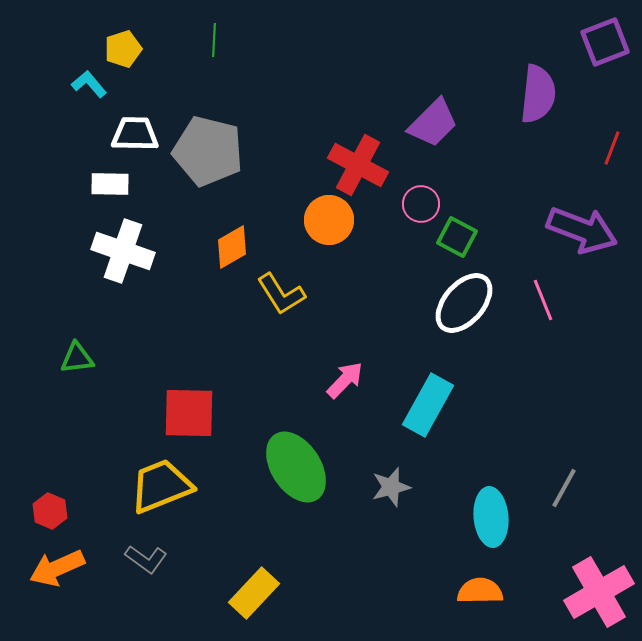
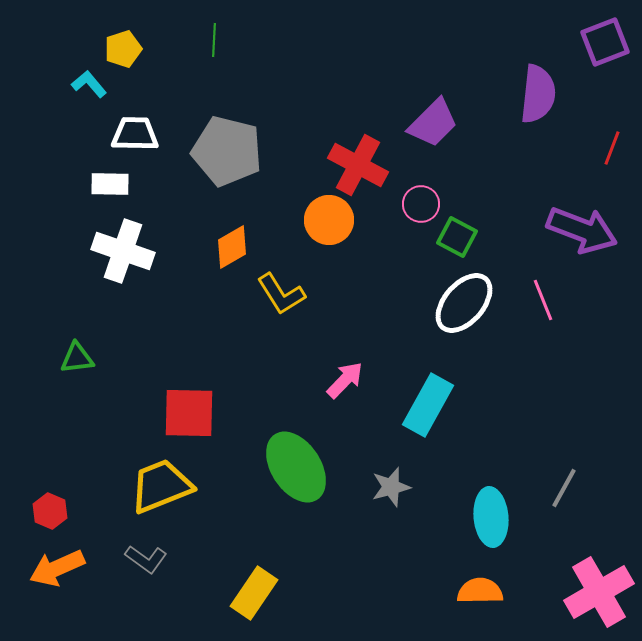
gray pentagon: moved 19 px right
yellow rectangle: rotated 9 degrees counterclockwise
